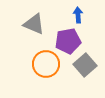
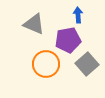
purple pentagon: moved 1 px up
gray square: moved 2 px right, 1 px up
